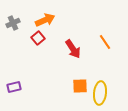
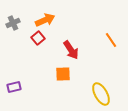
orange line: moved 6 px right, 2 px up
red arrow: moved 2 px left, 1 px down
orange square: moved 17 px left, 12 px up
yellow ellipse: moved 1 px right, 1 px down; rotated 35 degrees counterclockwise
